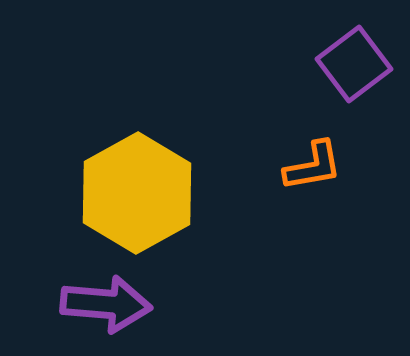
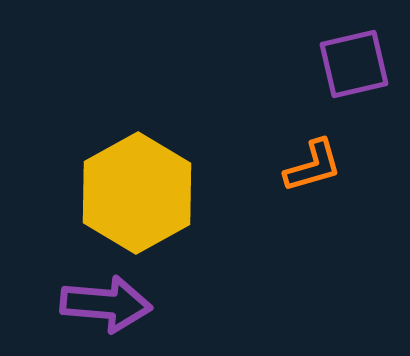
purple square: rotated 24 degrees clockwise
orange L-shape: rotated 6 degrees counterclockwise
